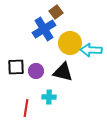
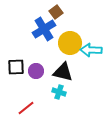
cyan cross: moved 10 px right, 5 px up; rotated 16 degrees clockwise
red line: rotated 42 degrees clockwise
